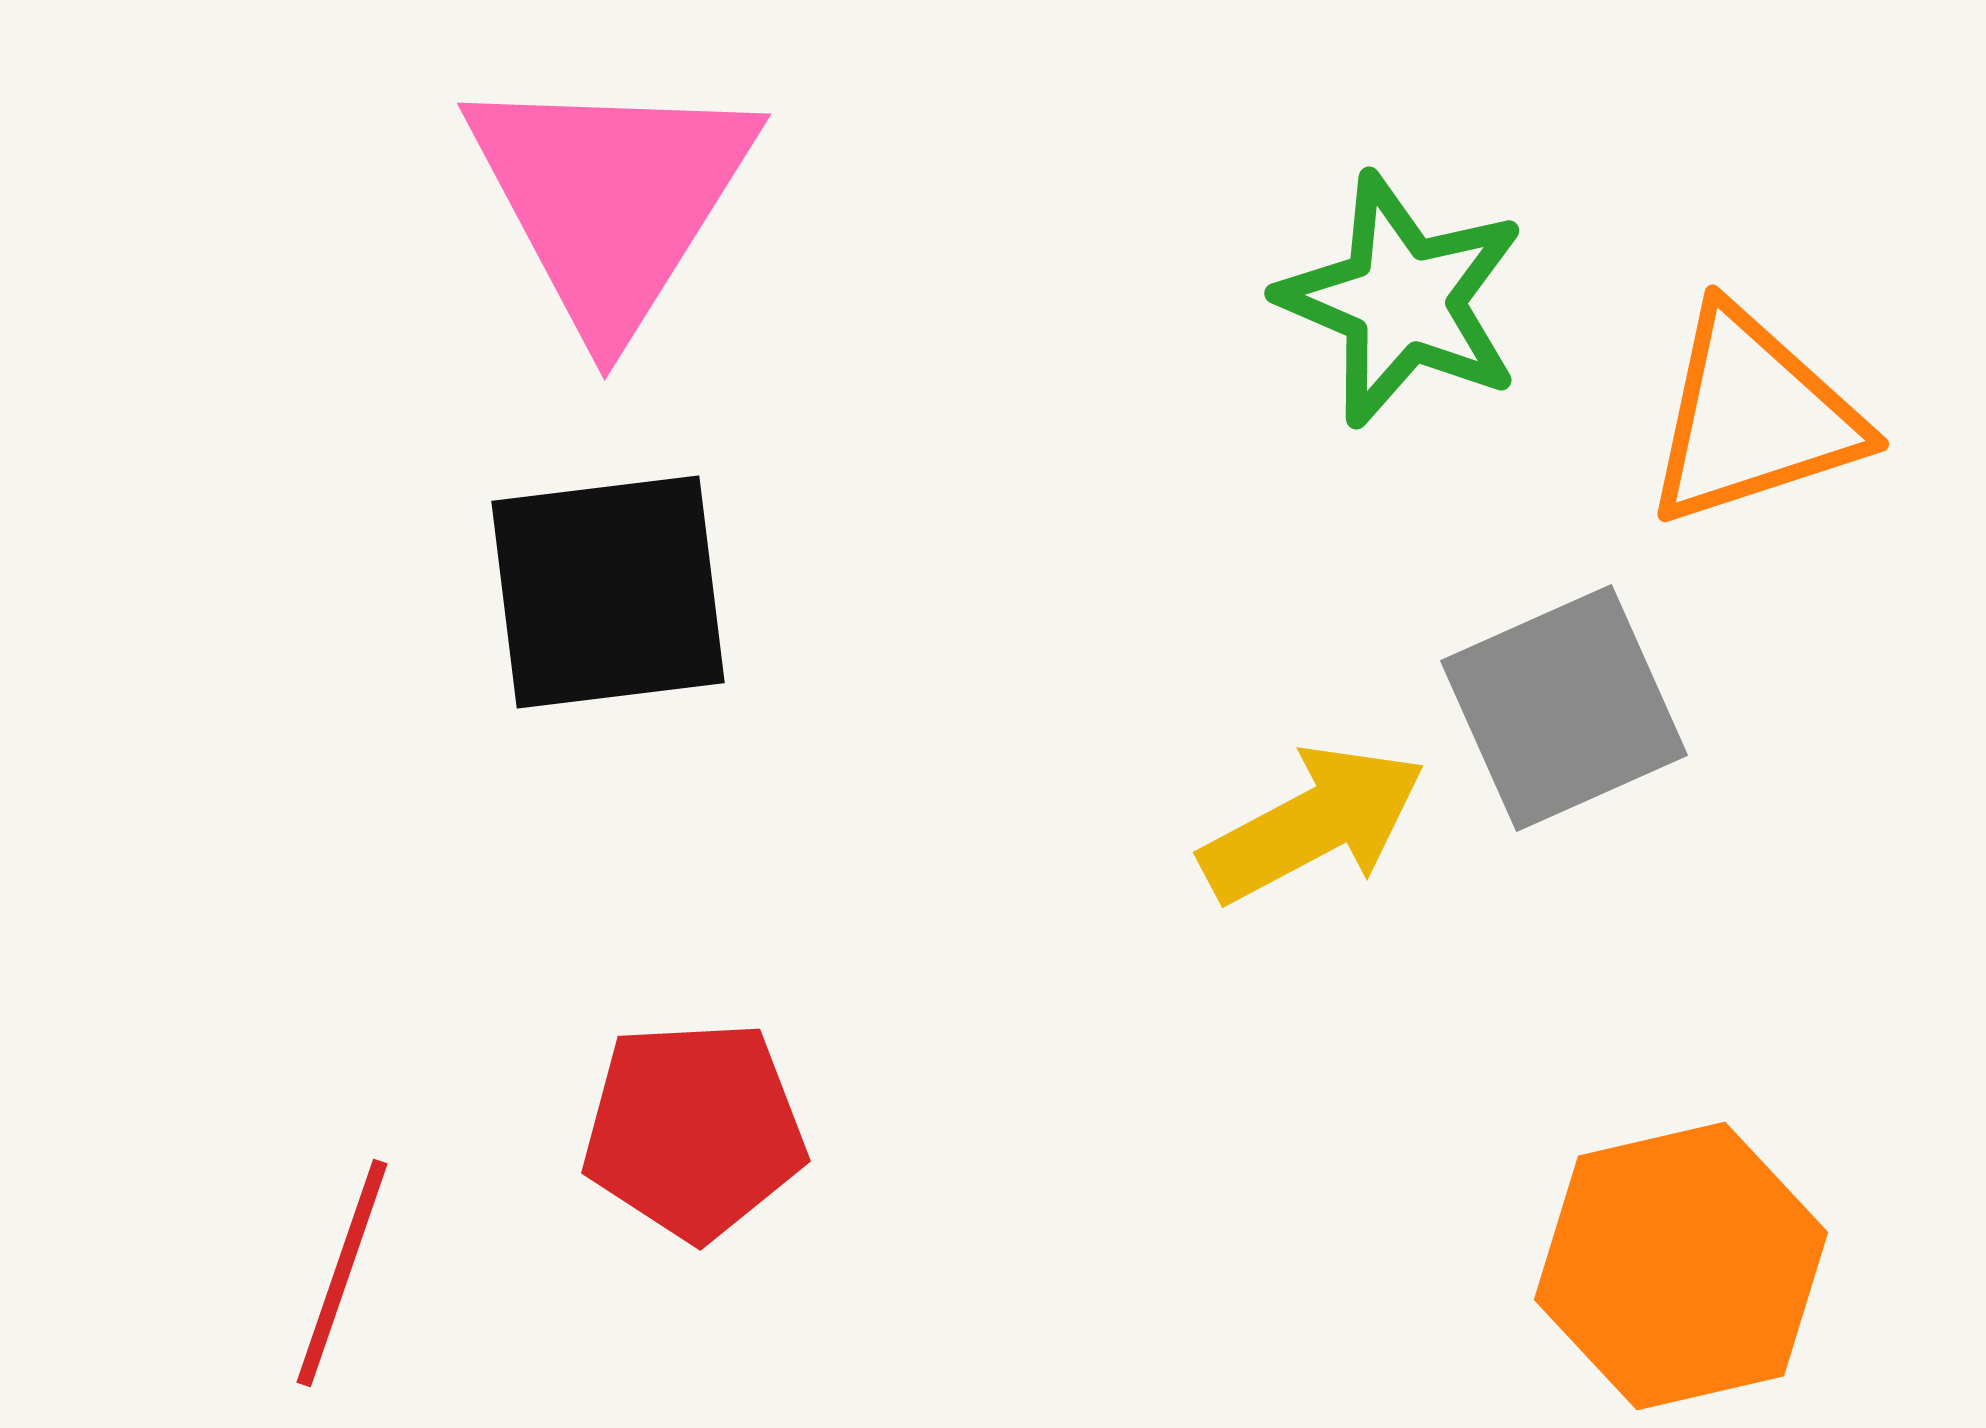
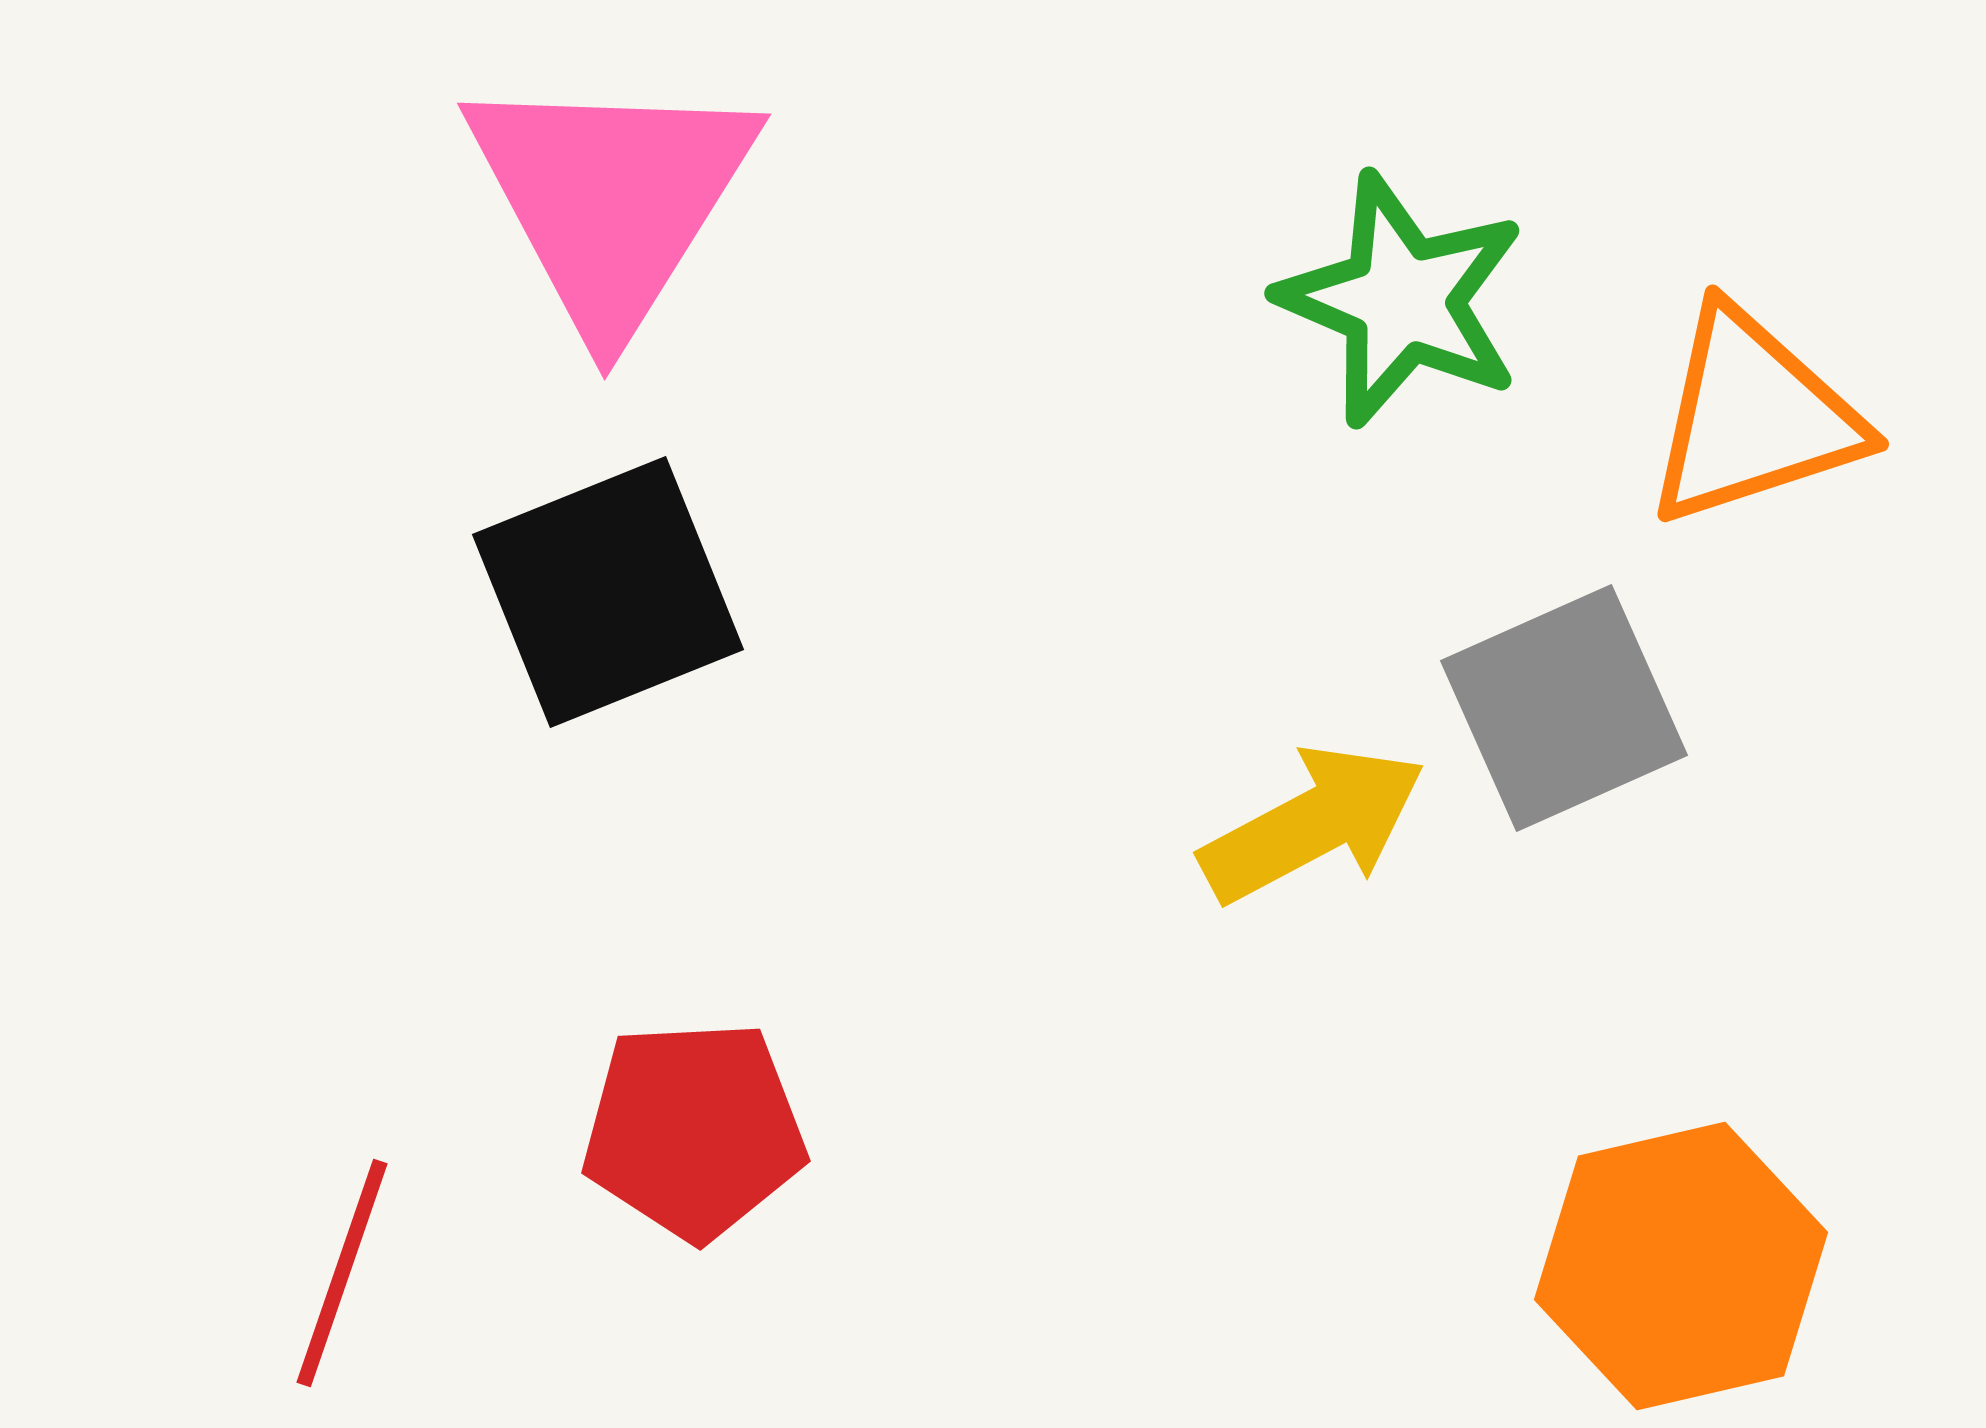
black square: rotated 15 degrees counterclockwise
